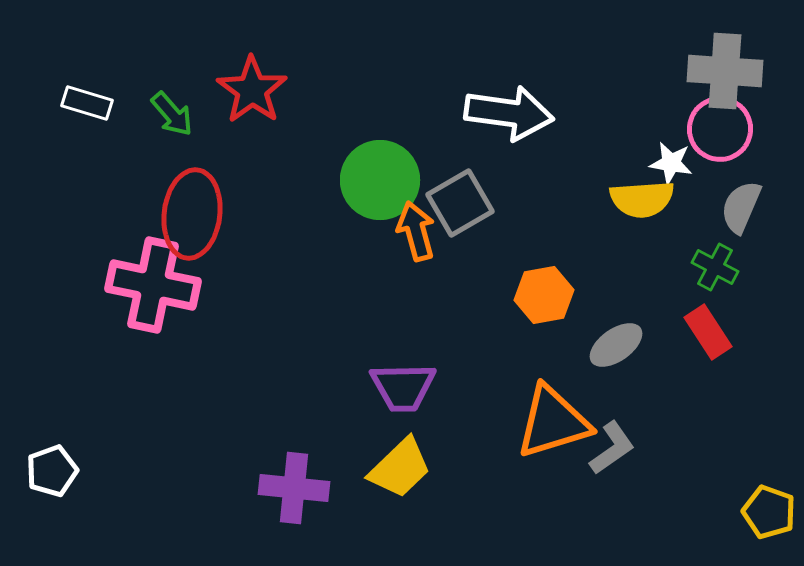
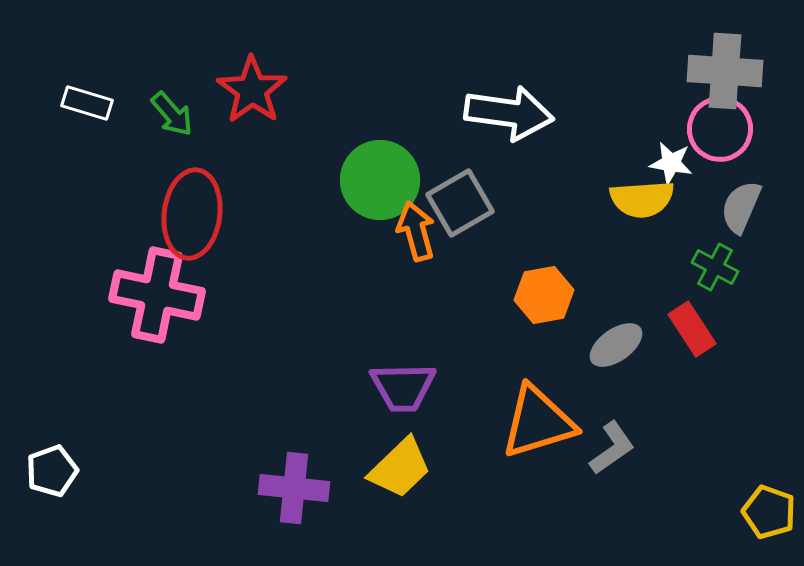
pink cross: moved 4 px right, 10 px down
red rectangle: moved 16 px left, 3 px up
orange triangle: moved 15 px left
